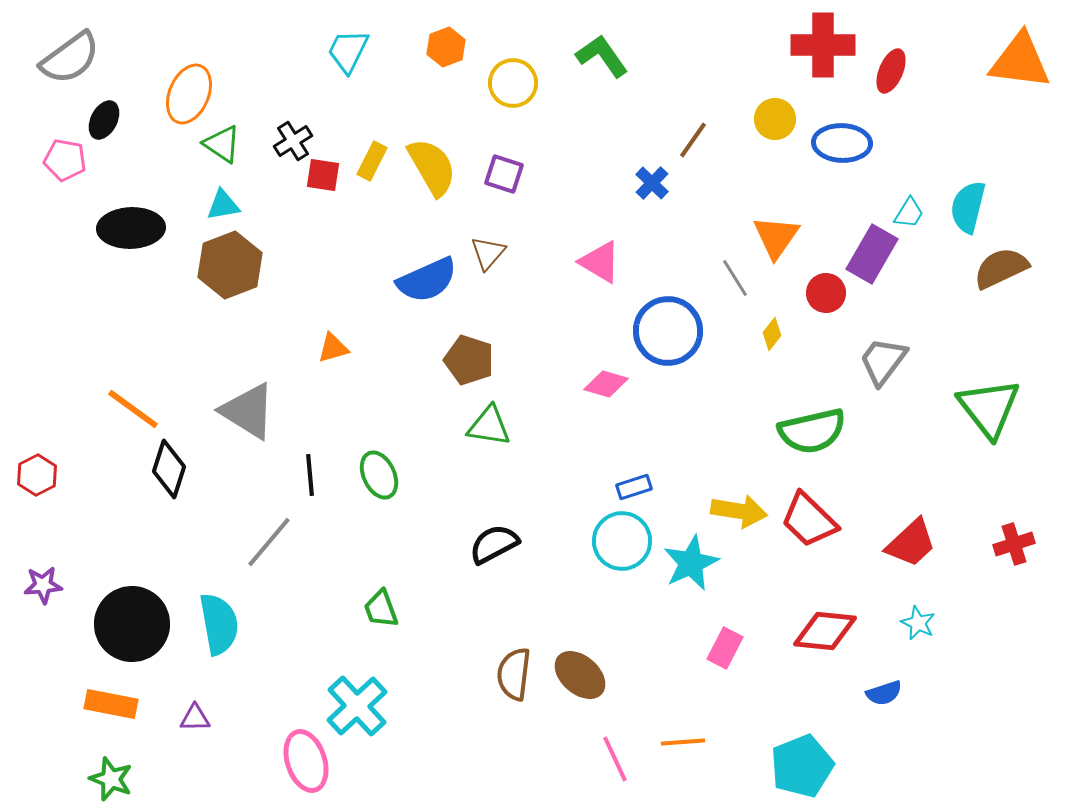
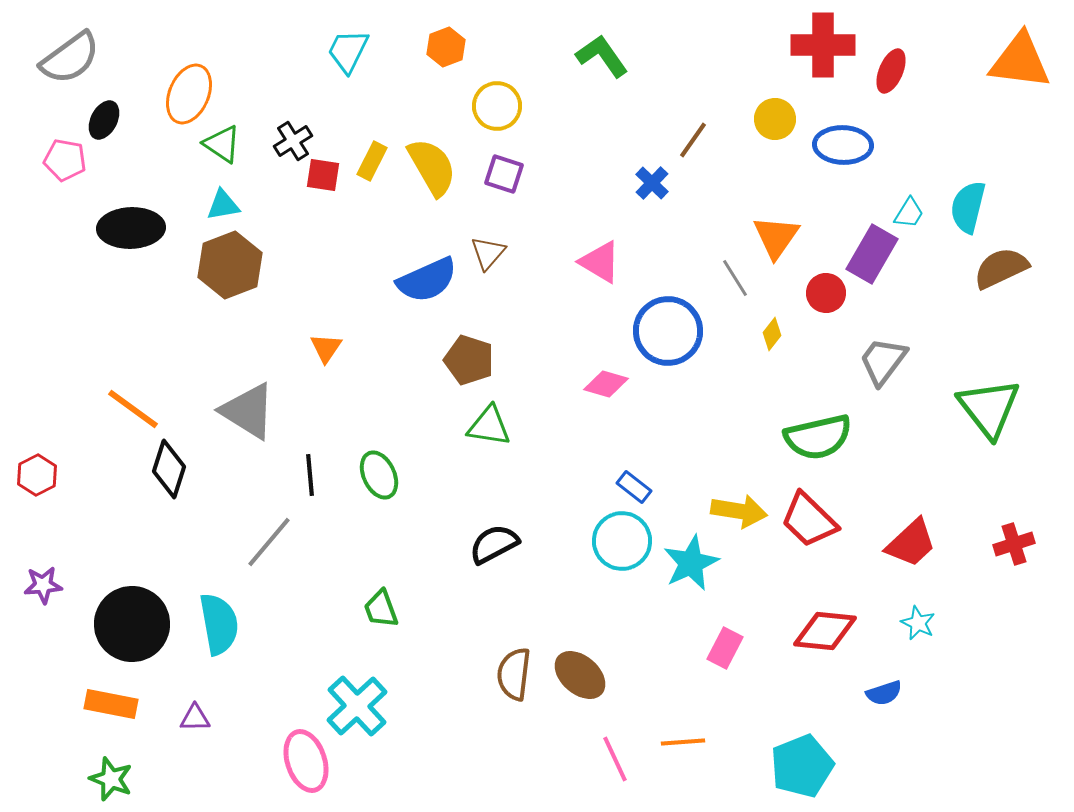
yellow circle at (513, 83): moved 16 px left, 23 px down
blue ellipse at (842, 143): moved 1 px right, 2 px down
orange triangle at (333, 348): moved 7 px left; rotated 40 degrees counterclockwise
green semicircle at (812, 431): moved 6 px right, 6 px down
blue rectangle at (634, 487): rotated 56 degrees clockwise
